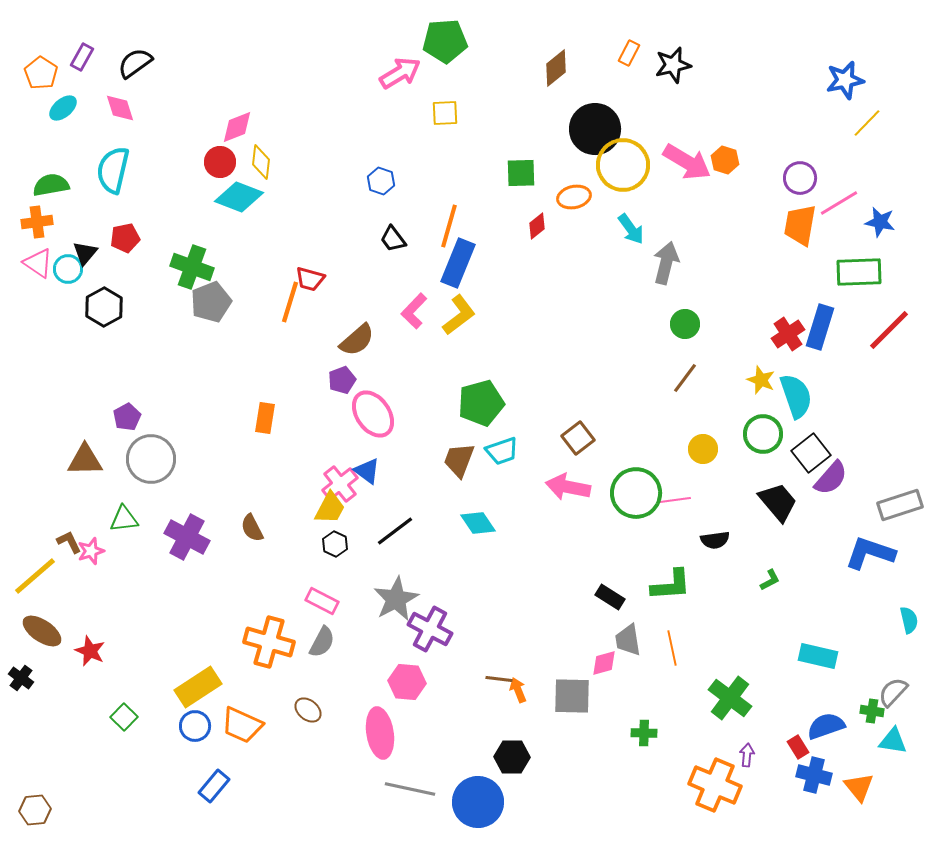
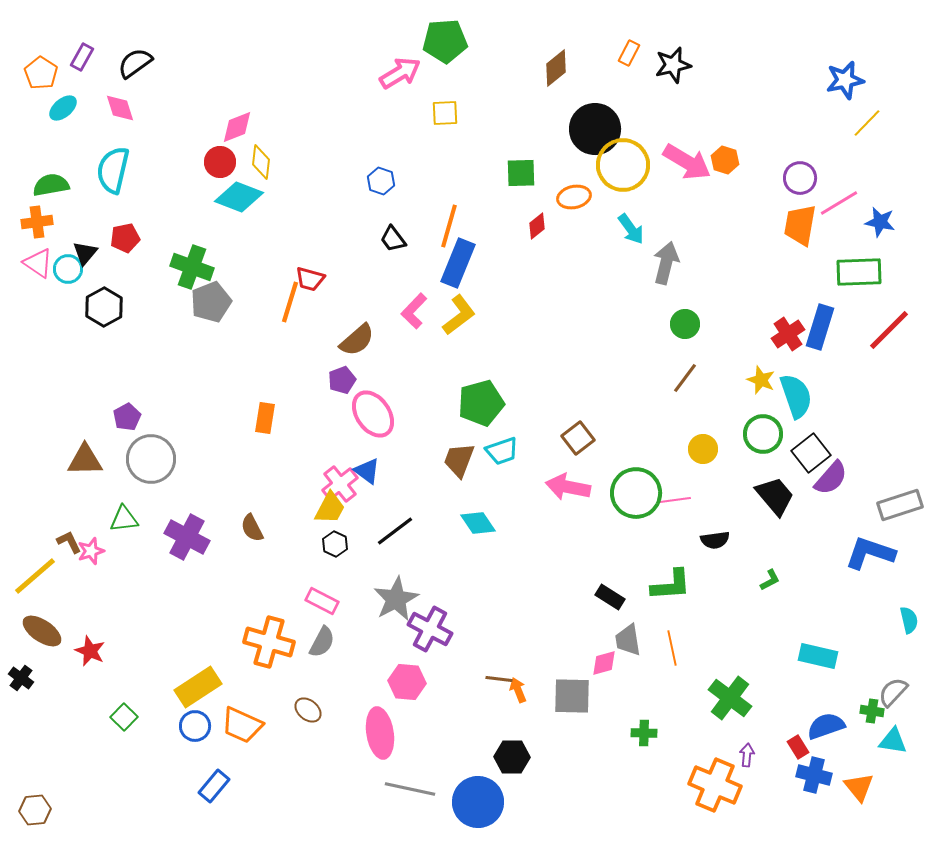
black trapezoid at (778, 502): moved 3 px left, 6 px up
